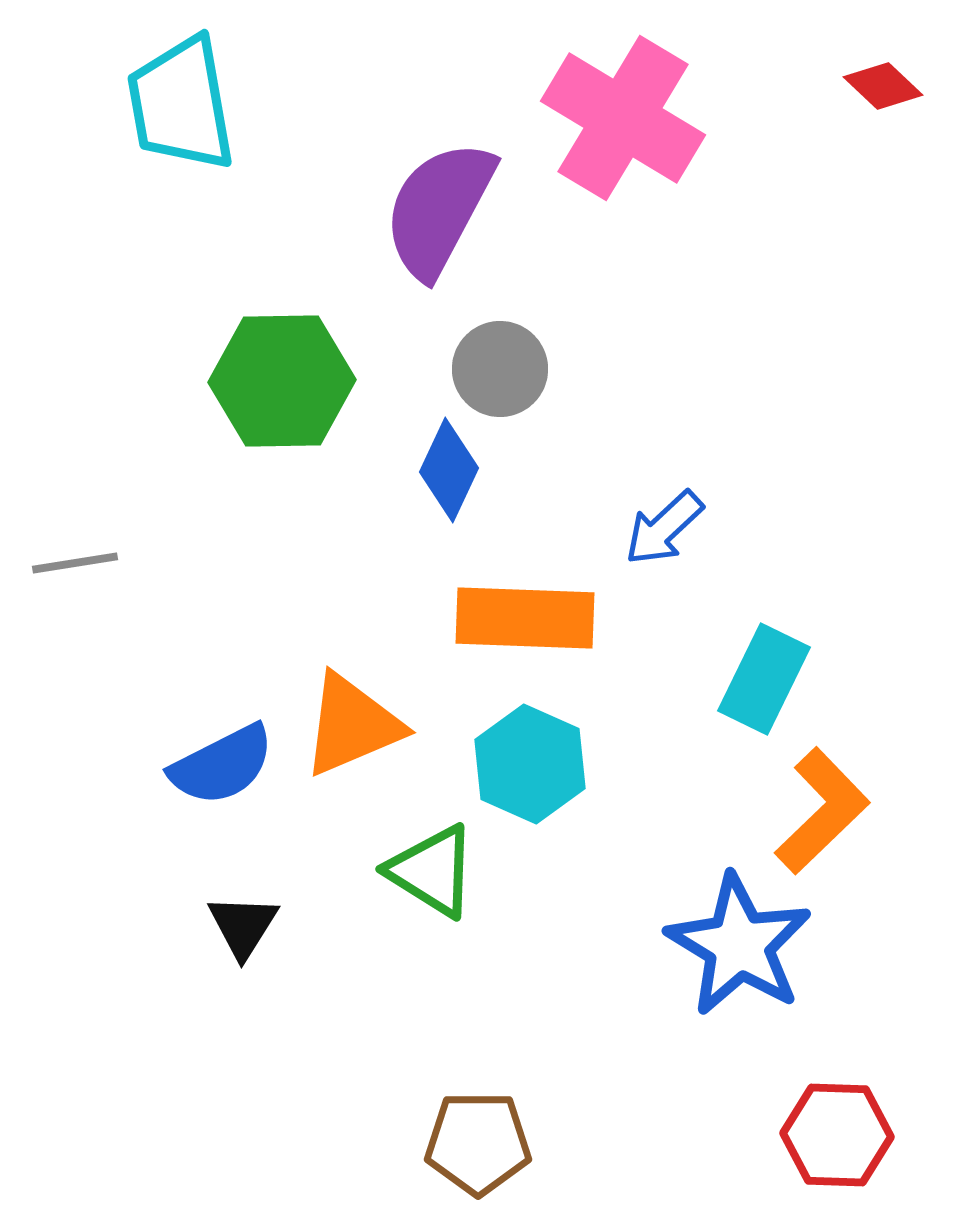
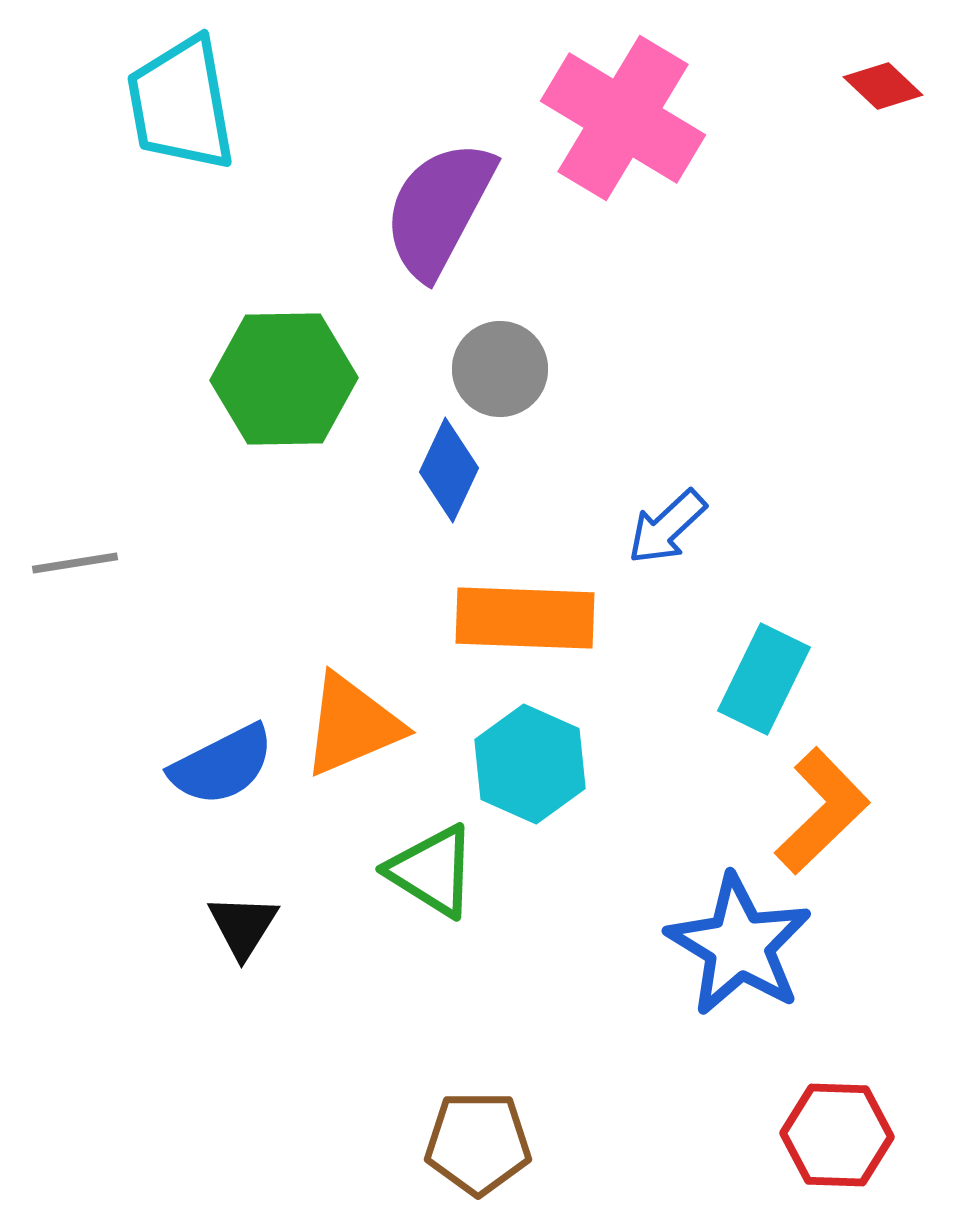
green hexagon: moved 2 px right, 2 px up
blue arrow: moved 3 px right, 1 px up
